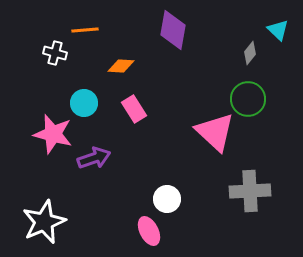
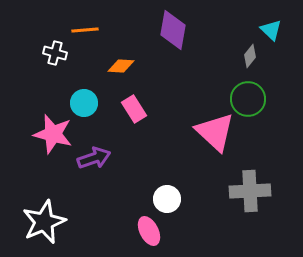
cyan triangle: moved 7 px left
gray diamond: moved 3 px down
